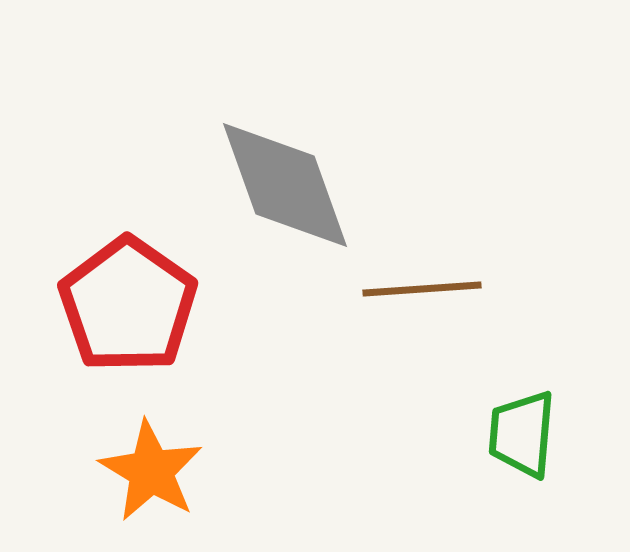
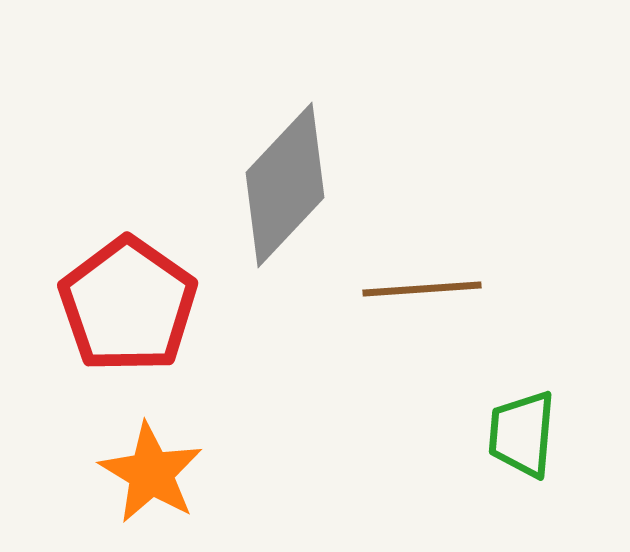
gray diamond: rotated 63 degrees clockwise
orange star: moved 2 px down
